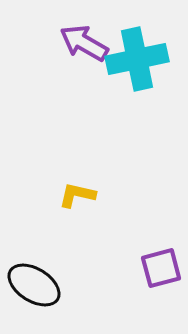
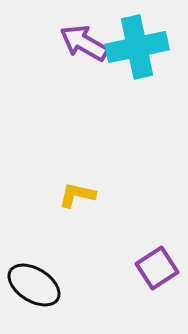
cyan cross: moved 12 px up
purple square: moved 4 px left; rotated 18 degrees counterclockwise
